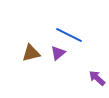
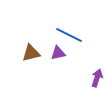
purple triangle: rotated 28 degrees clockwise
purple arrow: rotated 66 degrees clockwise
